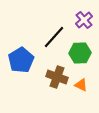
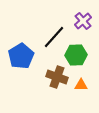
purple cross: moved 1 px left, 1 px down
green hexagon: moved 4 px left, 2 px down
blue pentagon: moved 4 px up
orange triangle: rotated 24 degrees counterclockwise
